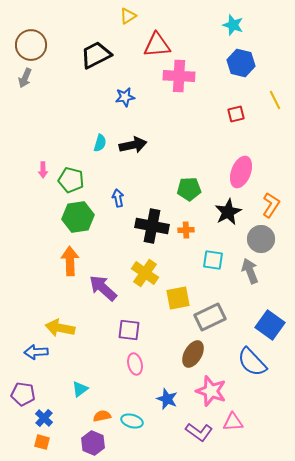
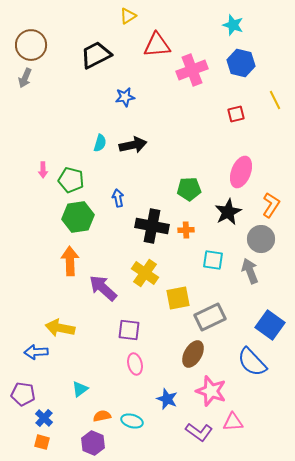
pink cross at (179, 76): moved 13 px right, 6 px up; rotated 24 degrees counterclockwise
